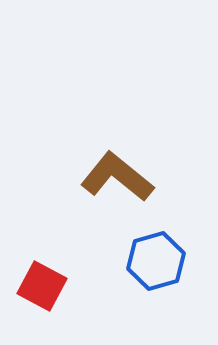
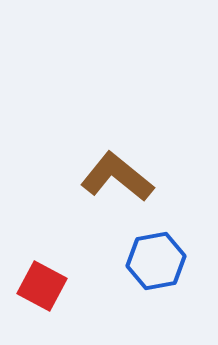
blue hexagon: rotated 6 degrees clockwise
